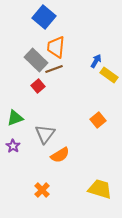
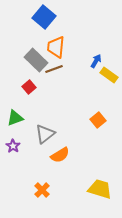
red square: moved 9 px left, 1 px down
gray triangle: rotated 15 degrees clockwise
